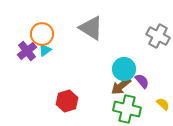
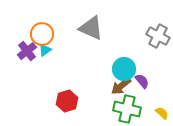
gray triangle: rotated 8 degrees counterclockwise
yellow semicircle: moved 1 px left, 9 px down
